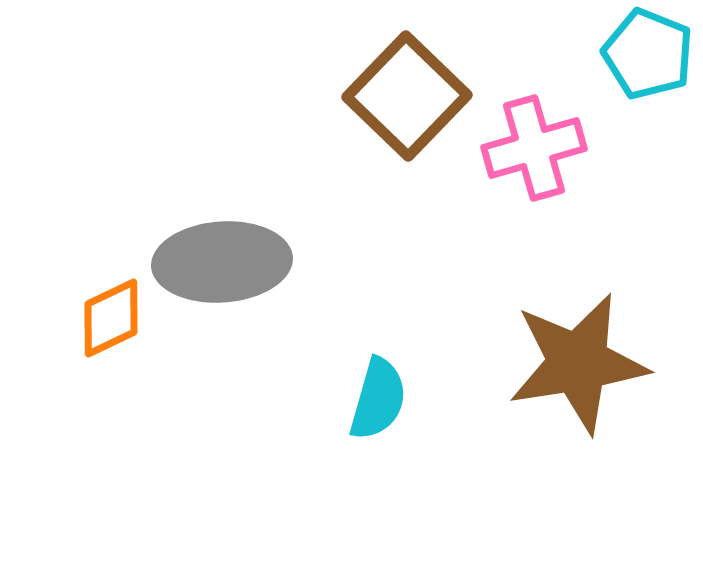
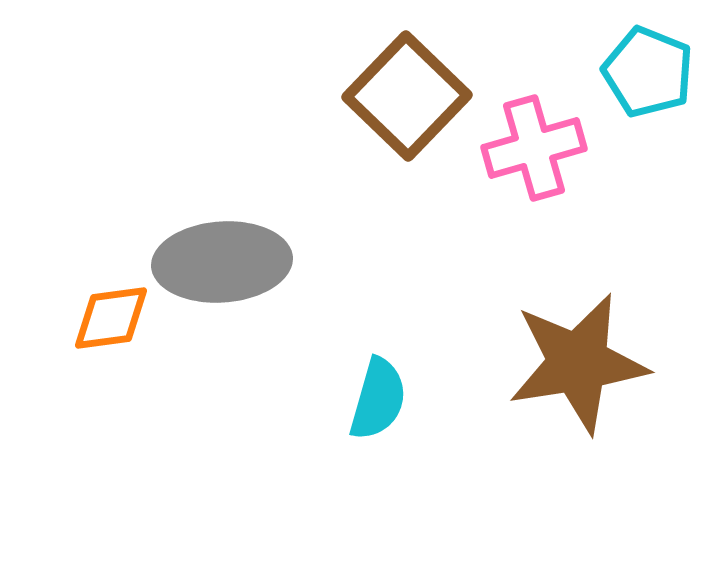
cyan pentagon: moved 18 px down
orange diamond: rotated 18 degrees clockwise
